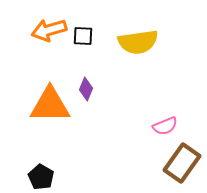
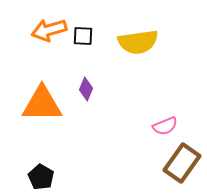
orange triangle: moved 8 px left, 1 px up
